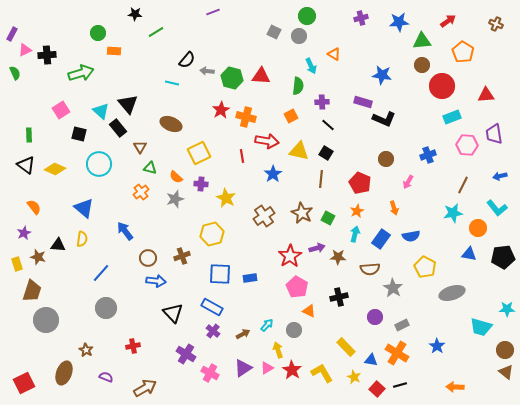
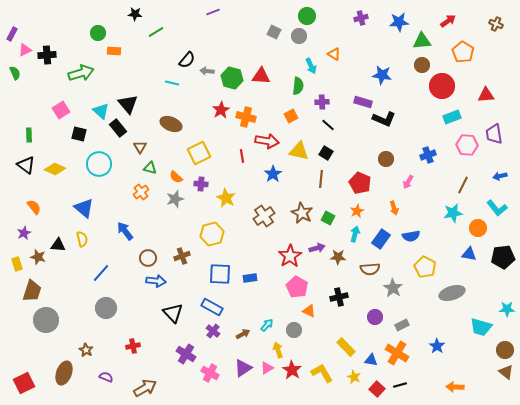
yellow semicircle at (82, 239): rotated 21 degrees counterclockwise
